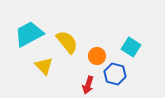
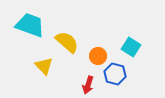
cyan trapezoid: moved 1 px right, 9 px up; rotated 48 degrees clockwise
yellow semicircle: rotated 10 degrees counterclockwise
orange circle: moved 1 px right
